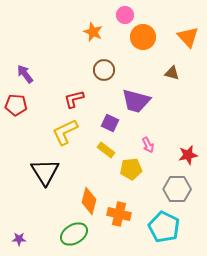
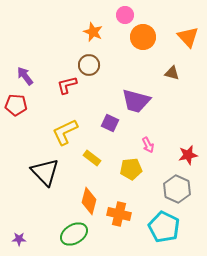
brown circle: moved 15 px left, 5 px up
purple arrow: moved 2 px down
red L-shape: moved 7 px left, 14 px up
yellow rectangle: moved 14 px left, 8 px down
black triangle: rotated 12 degrees counterclockwise
gray hexagon: rotated 24 degrees clockwise
